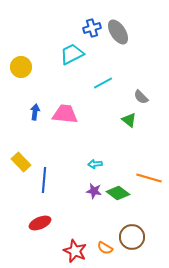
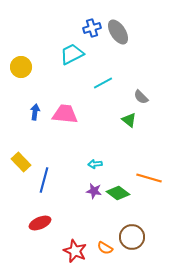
blue line: rotated 10 degrees clockwise
